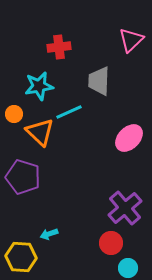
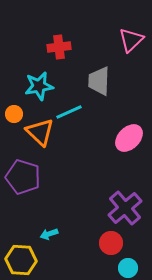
yellow hexagon: moved 3 px down
